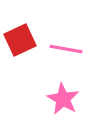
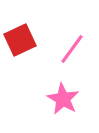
pink line: moved 6 px right; rotated 64 degrees counterclockwise
